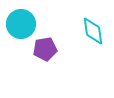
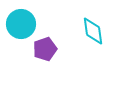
purple pentagon: rotated 10 degrees counterclockwise
